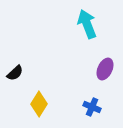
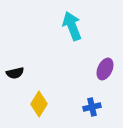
cyan arrow: moved 15 px left, 2 px down
black semicircle: rotated 30 degrees clockwise
blue cross: rotated 36 degrees counterclockwise
